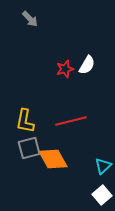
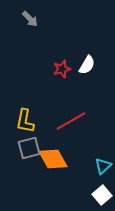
red star: moved 3 px left
red line: rotated 16 degrees counterclockwise
